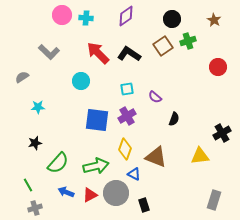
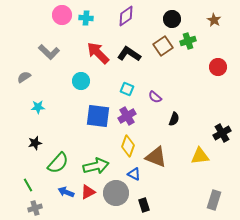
gray semicircle: moved 2 px right
cyan square: rotated 32 degrees clockwise
blue square: moved 1 px right, 4 px up
yellow diamond: moved 3 px right, 3 px up
red triangle: moved 2 px left, 3 px up
